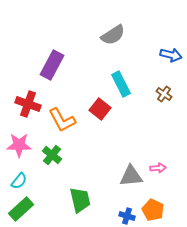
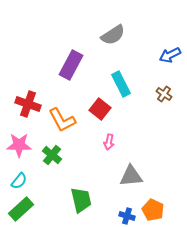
blue arrow: moved 1 px left; rotated 140 degrees clockwise
purple rectangle: moved 19 px right
pink arrow: moved 49 px left, 26 px up; rotated 105 degrees clockwise
green trapezoid: moved 1 px right
